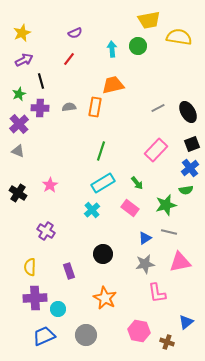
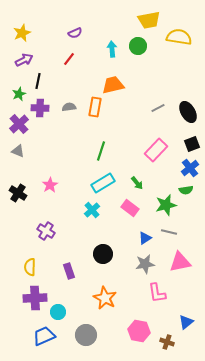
black line at (41, 81): moved 3 px left; rotated 28 degrees clockwise
cyan circle at (58, 309): moved 3 px down
